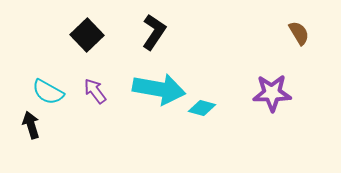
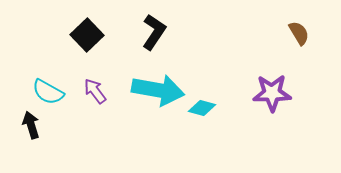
cyan arrow: moved 1 px left, 1 px down
